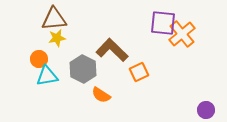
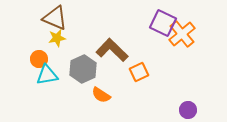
brown triangle: moved 1 px right, 1 px up; rotated 28 degrees clockwise
purple square: rotated 20 degrees clockwise
gray hexagon: rotated 8 degrees clockwise
cyan triangle: moved 1 px up
purple circle: moved 18 px left
